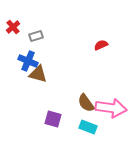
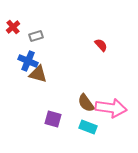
red semicircle: rotated 72 degrees clockwise
